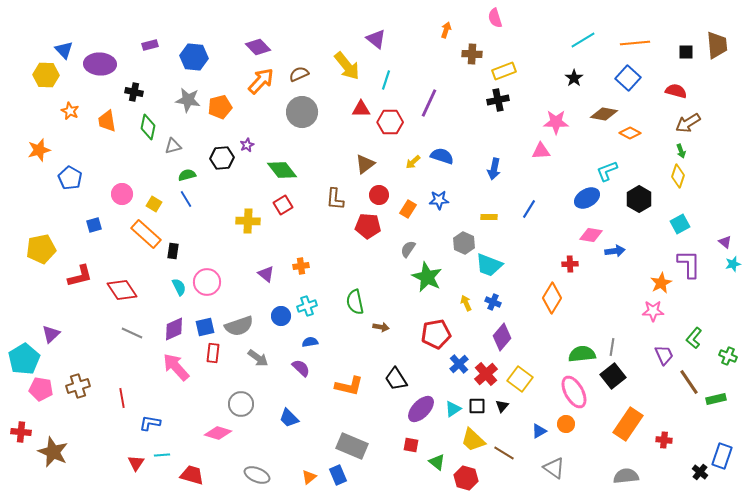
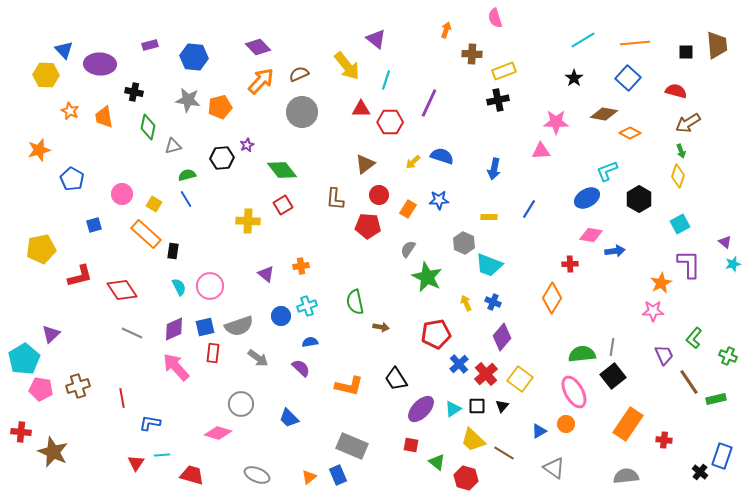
orange trapezoid at (107, 121): moved 3 px left, 4 px up
blue pentagon at (70, 178): moved 2 px right, 1 px down
pink circle at (207, 282): moved 3 px right, 4 px down
